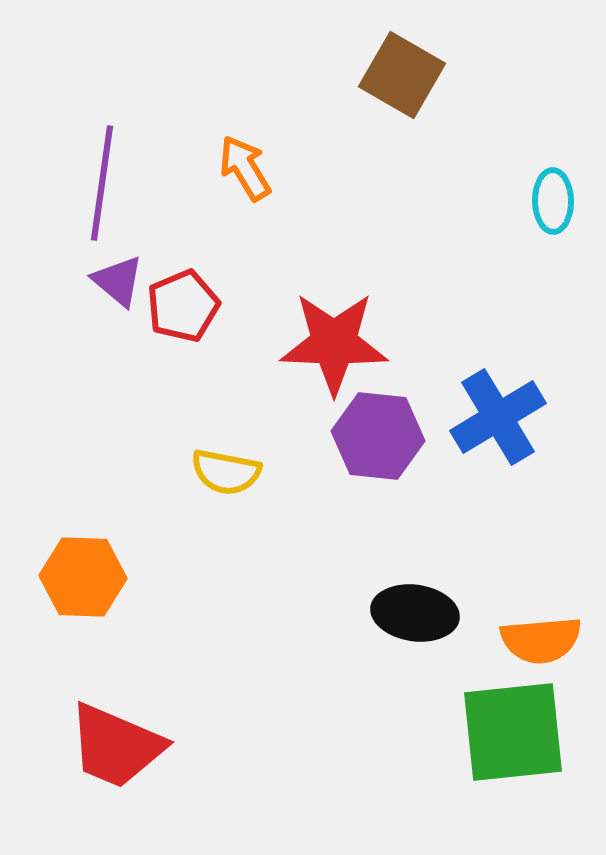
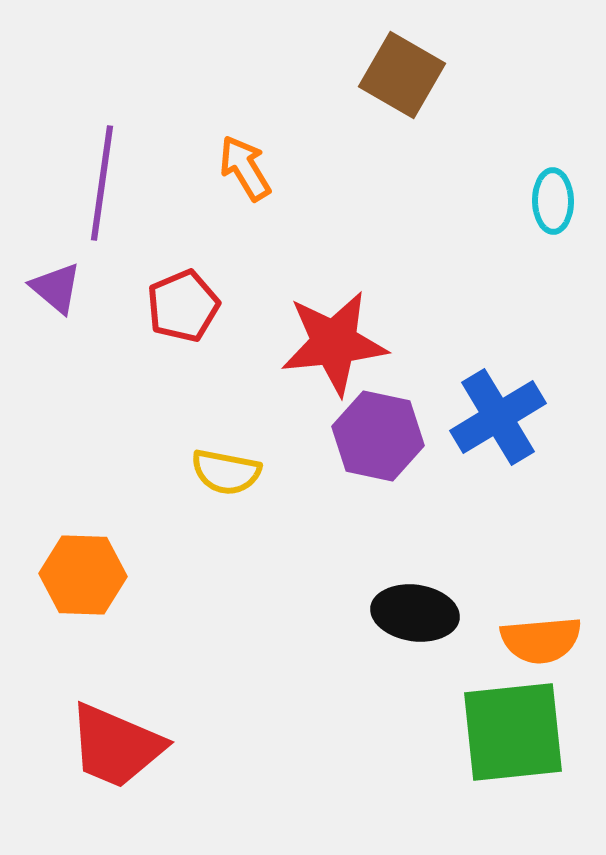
purple triangle: moved 62 px left, 7 px down
red star: rotated 8 degrees counterclockwise
purple hexagon: rotated 6 degrees clockwise
orange hexagon: moved 2 px up
